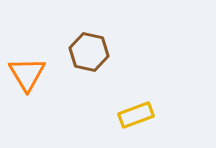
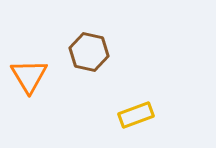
orange triangle: moved 2 px right, 2 px down
